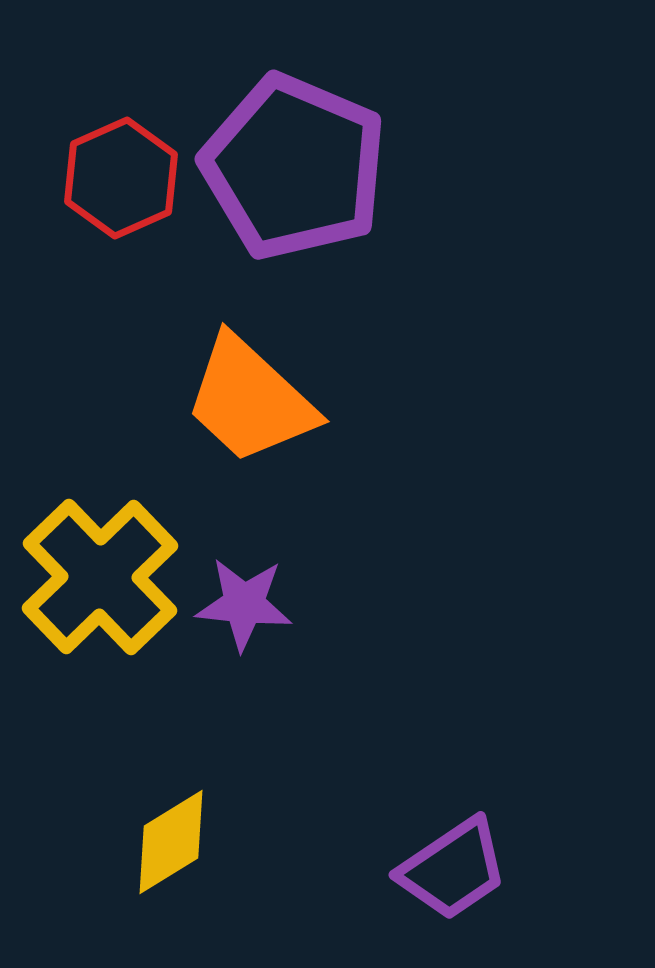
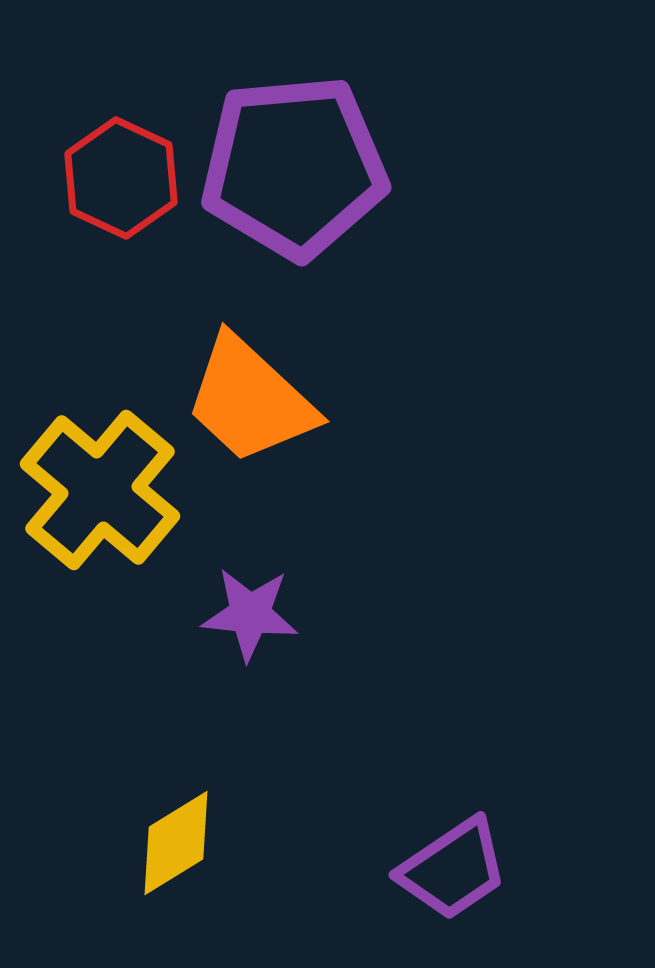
purple pentagon: rotated 28 degrees counterclockwise
red hexagon: rotated 11 degrees counterclockwise
yellow cross: moved 87 px up; rotated 6 degrees counterclockwise
purple star: moved 6 px right, 10 px down
yellow diamond: moved 5 px right, 1 px down
